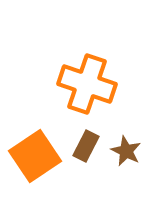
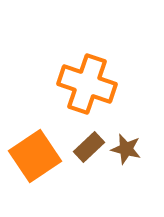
brown rectangle: moved 3 px right, 1 px down; rotated 20 degrees clockwise
brown star: moved 2 px up; rotated 12 degrees counterclockwise
